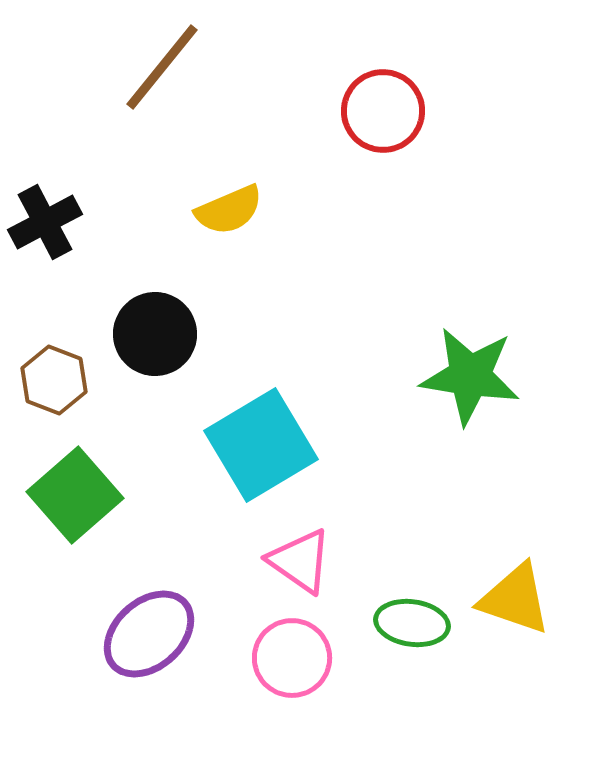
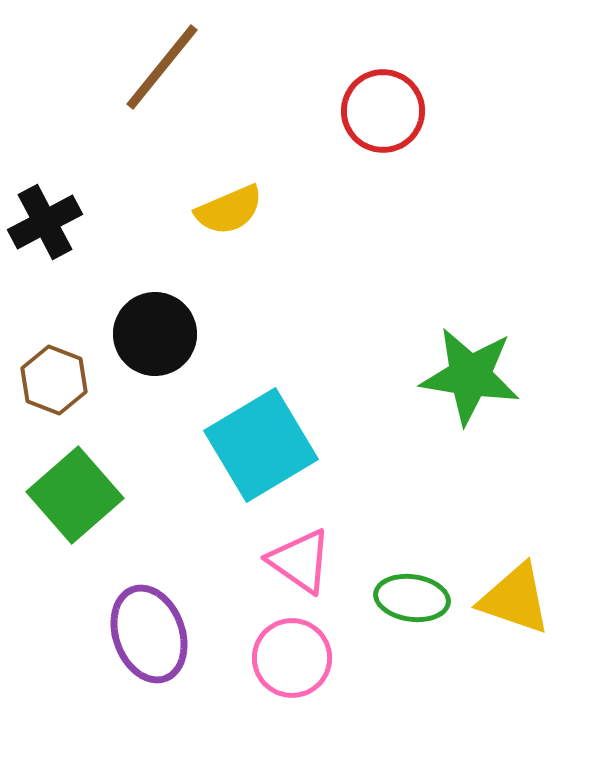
green ellipse: moved 25 px up
purple ellipse: rotated 68 degrees counterclockwise
